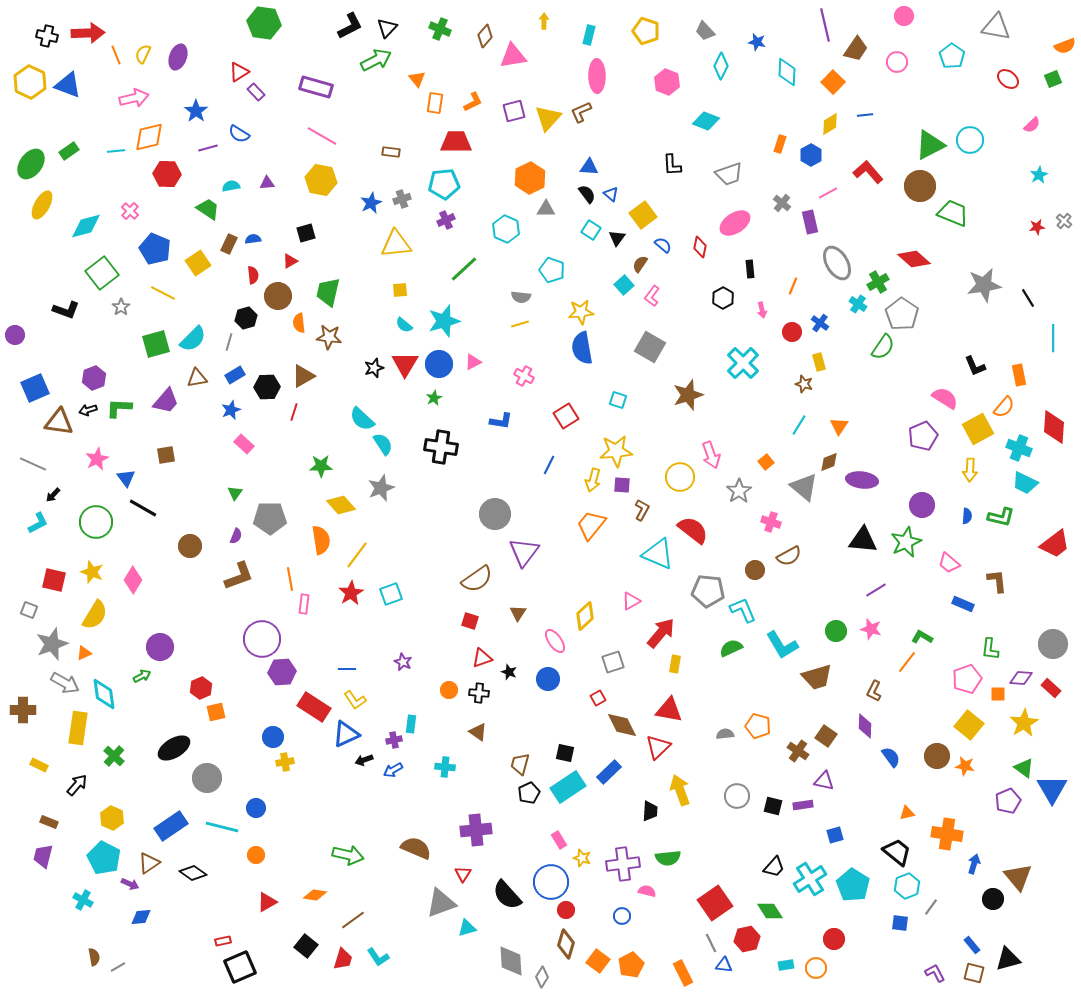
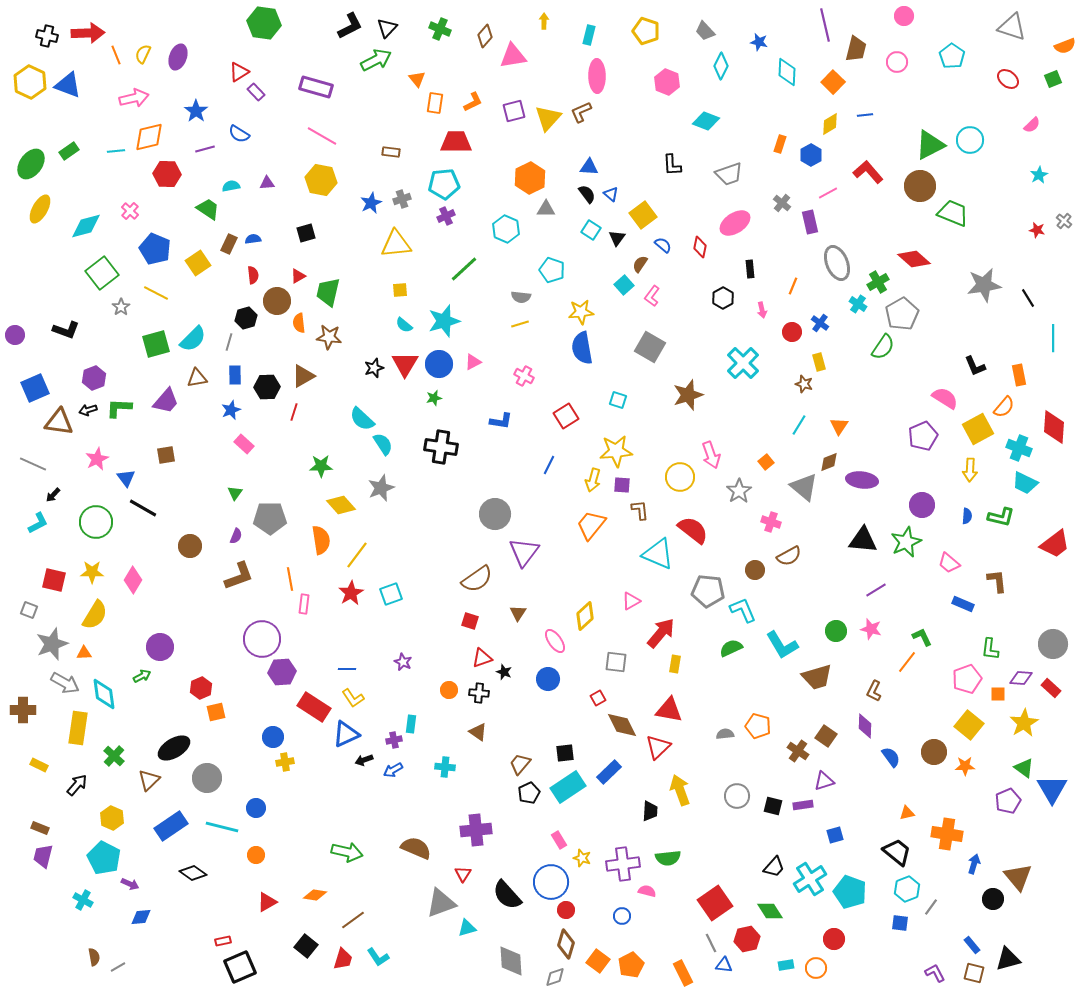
gray triangle at (996, 27): moved 16 px right; rotated 8 degrees clockwise
blue star at (757, 42): moved 2 px right
brown trapezoid at (856, 49): rotated 20 degrees counterclockwise
purple line at (208, 148): moved 3 px left, 1 px down
yellow ellipse at (42, 205): moved 2 px left, 4 px down
purple cross at (446, 220): moved 4 px up
red star at (1037, 227): moved 3 px down; rotated 21 degrees clockwise
red triangle at (290, 261): moved 8 px right, 15 px down
gray ellipse at (837, 263): rotated 8 degrees clockwise
yellow line at (163, 293): moved 7 px left
brown circle at (278, 296): moved 1 px left, 5 px down
black L-shape at (66, 310): moved 20 px down
gray pentagon at (902, 314): rotated 8 degrees clockwise
blue rectangle at (235, 375): rotated 60 degrees counterclockwise
green star at (434, 398): rotated 14 degrees clockwise
brown L-shape at (642, 510): moved 2 px left; rotated 35 degrees counterclockwise
yellow star at (92, 572): rotated 20 degrees counterclockwise
green L-shape at (922, 637): rotated 35 degrees clockwise
orange triangle at (84, 653): rotated 21 degrees clockwise
gray square at (613, 662): moved 3 px right; rotated 25 degrees clockwise
black star at (509, 672): moved 5 px left
yellow L-shape at (355, 700): moved 2 px left, 2 px up
black square at (565, 753): rotated 18 degrees counterclockwise
brown circle at (937, 756): moved 3 px left, 4 px up
brown trapezoid at (520, 764): rotated 25 degrees clockwise
orange star at (965, 766): rotated 12 degrees counterclockwise
purple triangle at (824, 781): rotated 30 degrees counterclockwise
brown rectangle at (49, 822): moved 9 px left, 6 px down
green arrow at (348, 855): moved 1 px left, 3 px up
brown triangle at (149, 863): moved 83 px up; rotated 10 degrees counterclockwise
cyan pentagon at (853, 885): moved 3 px left, 7 px down; rotated 12 degrees counterclockwise
cyan hexagon at (907, 886): moved 3 px down
gray diamond at (542, 977): moved 13 px right; rotated 40 degrees clockwise
